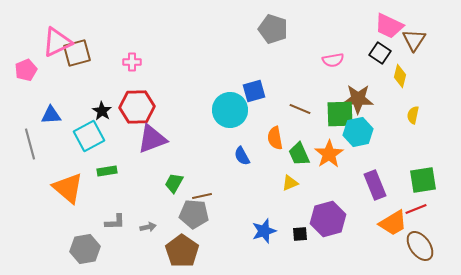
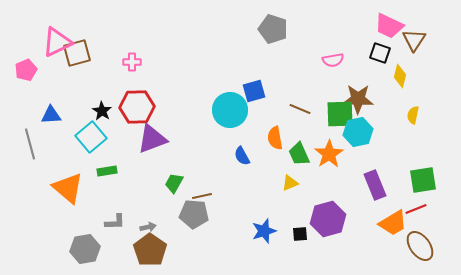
black square at (380, 53): rotated 15 degrees counterclockwise
cyan square at (89, 136): moved 2 px right, 1 px down; rotated 12 degrees counterclockwise
brown pentagon at (182, 251): moved 32 px left, 1 px up
